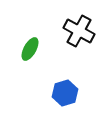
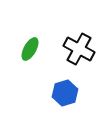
black cross: moved 18 px down
